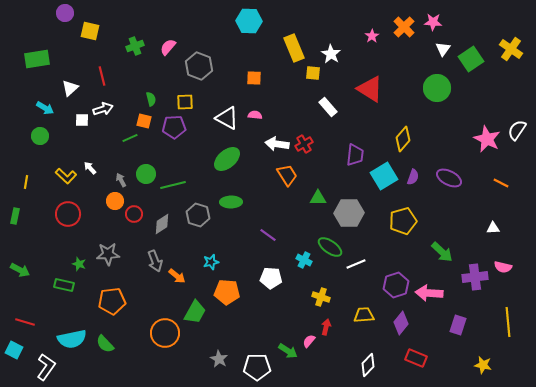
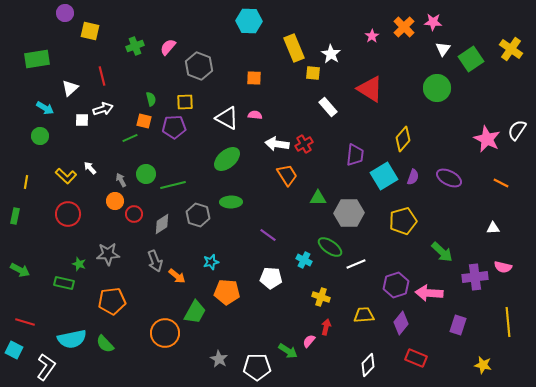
green rectangle at (64, 285): moved 2 px up
